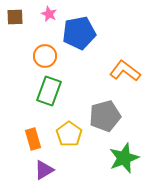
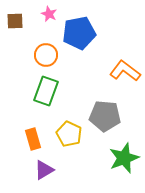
brown square: moved 4 px down
orange circle: moved 1 px right, 1 px up
green rectangle: moved 3 px left
gray pentagon: rotated 20 degrees clockwise
yellow pentagon: rotated 10 degrees counterclockwise
